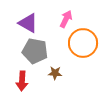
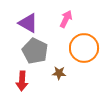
orange circle: moved 1 px right, 5 px down
gray pentagon: rotated 15 degrees clockwise
brown star: moved 4 px right
